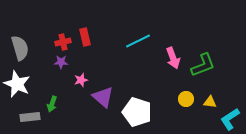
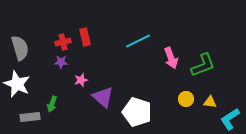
pink arrow: moved 2 px left
